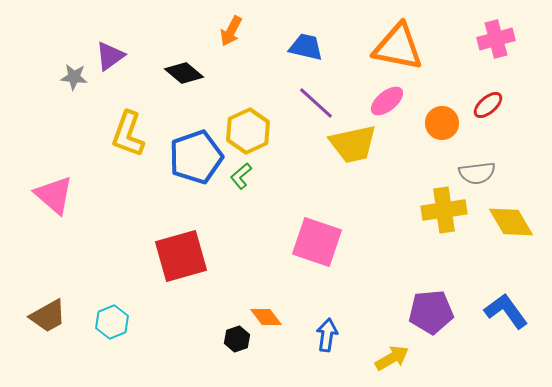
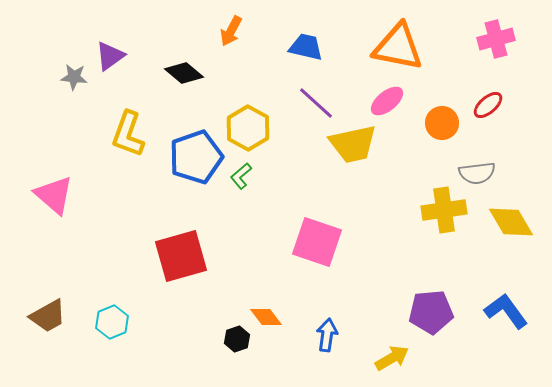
yellow hexagon: moved 3 px up; rotated 6 degrees counterclockwise
